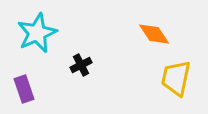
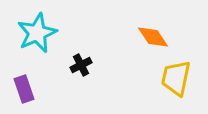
orange diamond: moved 1 px left, 3 px down
